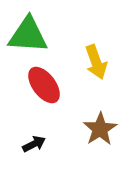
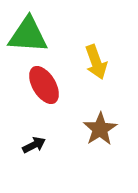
red ellipse: rotated 6 degrees clockwise
black arrow: moved 1 px down
